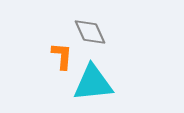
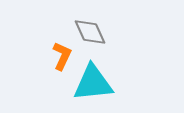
orange L-shape: rotated 20 degrees clockwise
